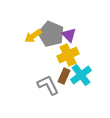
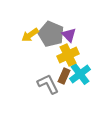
yellow arrow: moved 3 px left, 1 px up
cyan cross: moved 1 px left, 1 px up
gray L-shape: moved 1 px up
